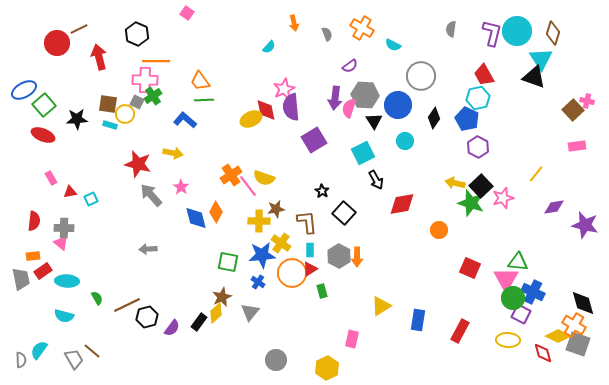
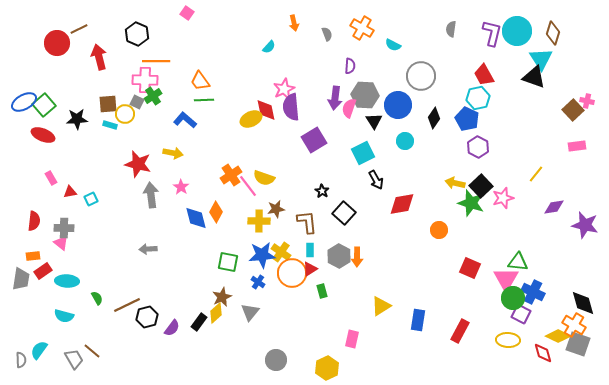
purple semicircle at (350, 66): rotated 49 degrees counterclockwise
blue ellipse at (24, 90): moved 12 px down
brown square at (108, 104): rotated 12 degrees counterclockwise
gray arrow at (151, 195): rotated 35 degrees clockwise
yellow cross at (281, 243): moved 9 px down
gray trapezoid at (21, 279): rotated 20 degrees clockwise
